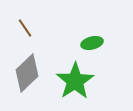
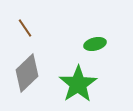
green ellipse: moved 3 px right, 1 px down
green star: moved 3 px right, 3 px down
